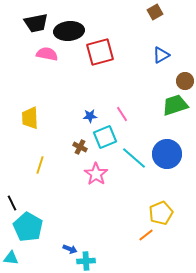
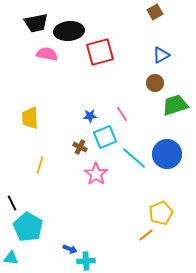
brown circle: moved 30 px left, 2 px down
